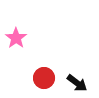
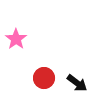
pink star: moved 1 px down
